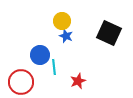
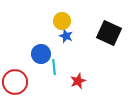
blue circle: moved 1 px right, 1 px up
red circle: moved 6 px left
